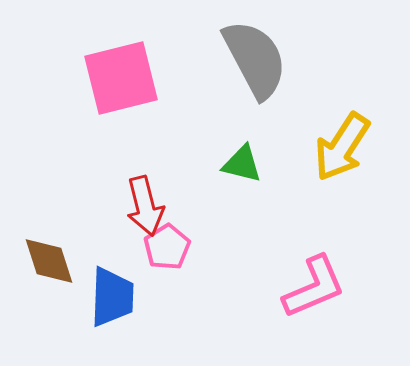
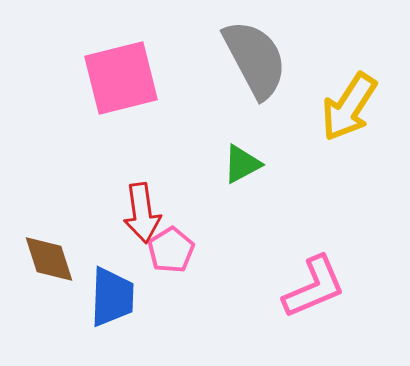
yellow arrow: moved 7 px right, 40 px up
green triangle: rotated 42 degrees counterclockwise
red arrow: moved 3 px left, 7 px down; rotated 6 degrees clockwise
pink pentagon: moved 4 px right, 3 px down
brown diamond: moved 2 px up
